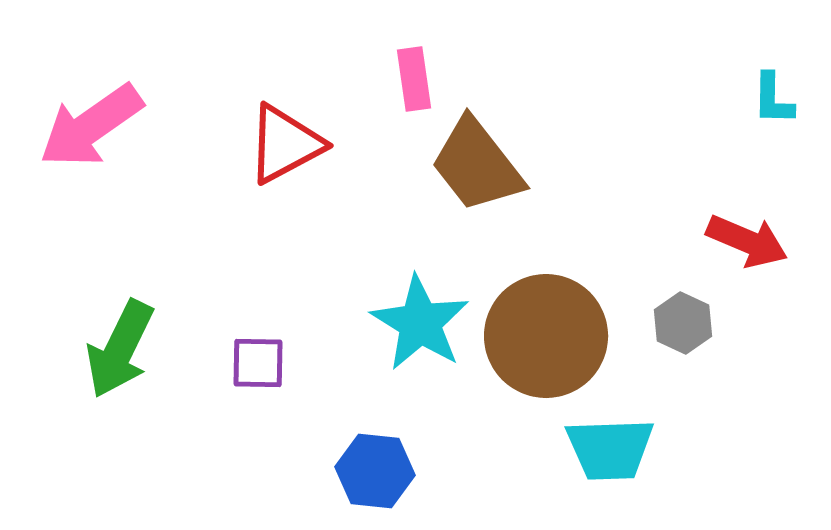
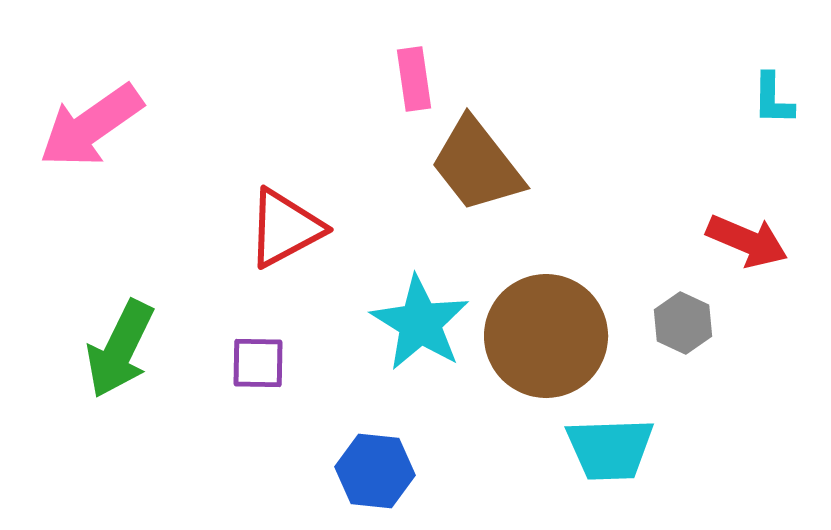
red triangle: moved 84 px down
